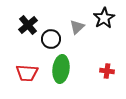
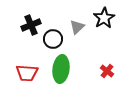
black cross: moved 3 px right; rotated 18 degrees clockwise
black circle: moved 2 px right
red cross: rotated 32 degrees clockwise
